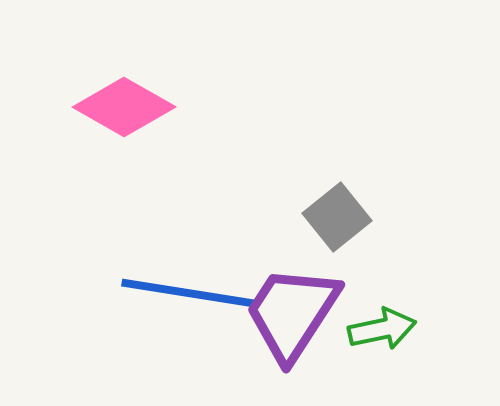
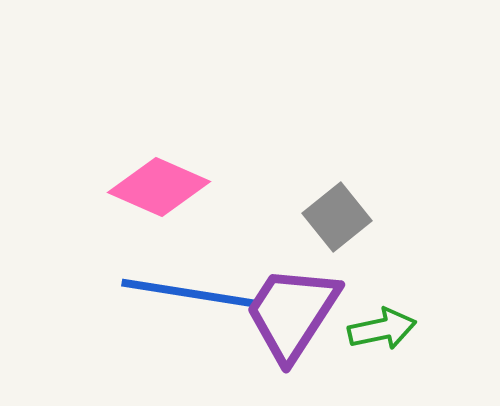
pink diamond: moved 35 px right, 80 px down; rotated 6 degrees counterclockwise
